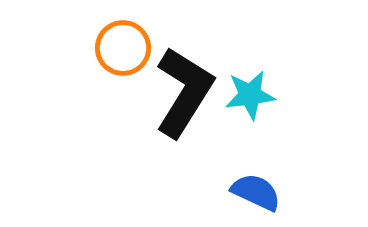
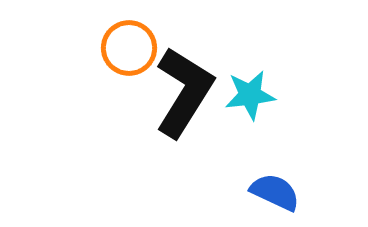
orange circle: moved 6 px right
blue semicircle: moved 19 px right
